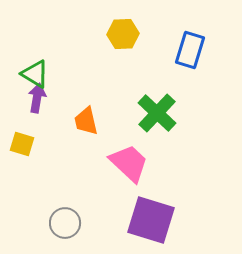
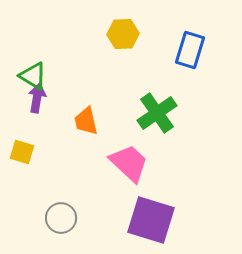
green triangle: moved 2 px left, 2 px down
green cross: rotated 12 degrees clockwise
yellow square: moved 8 px down
gray circle: moved 4 px left, 5 px up
